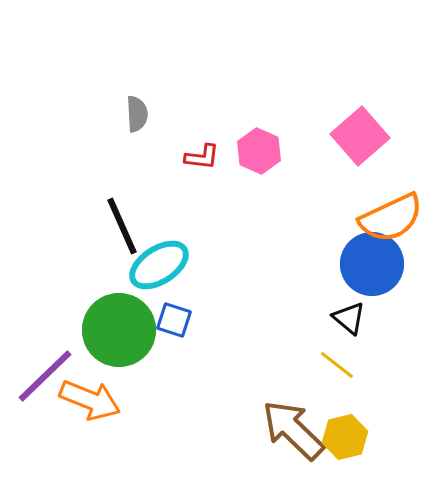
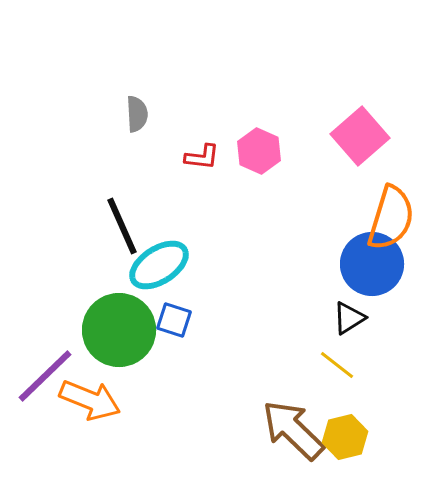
orange semicircle: rotated 48 degrees counterclockwise
black triangle: rotated 48 degrees clockwise
